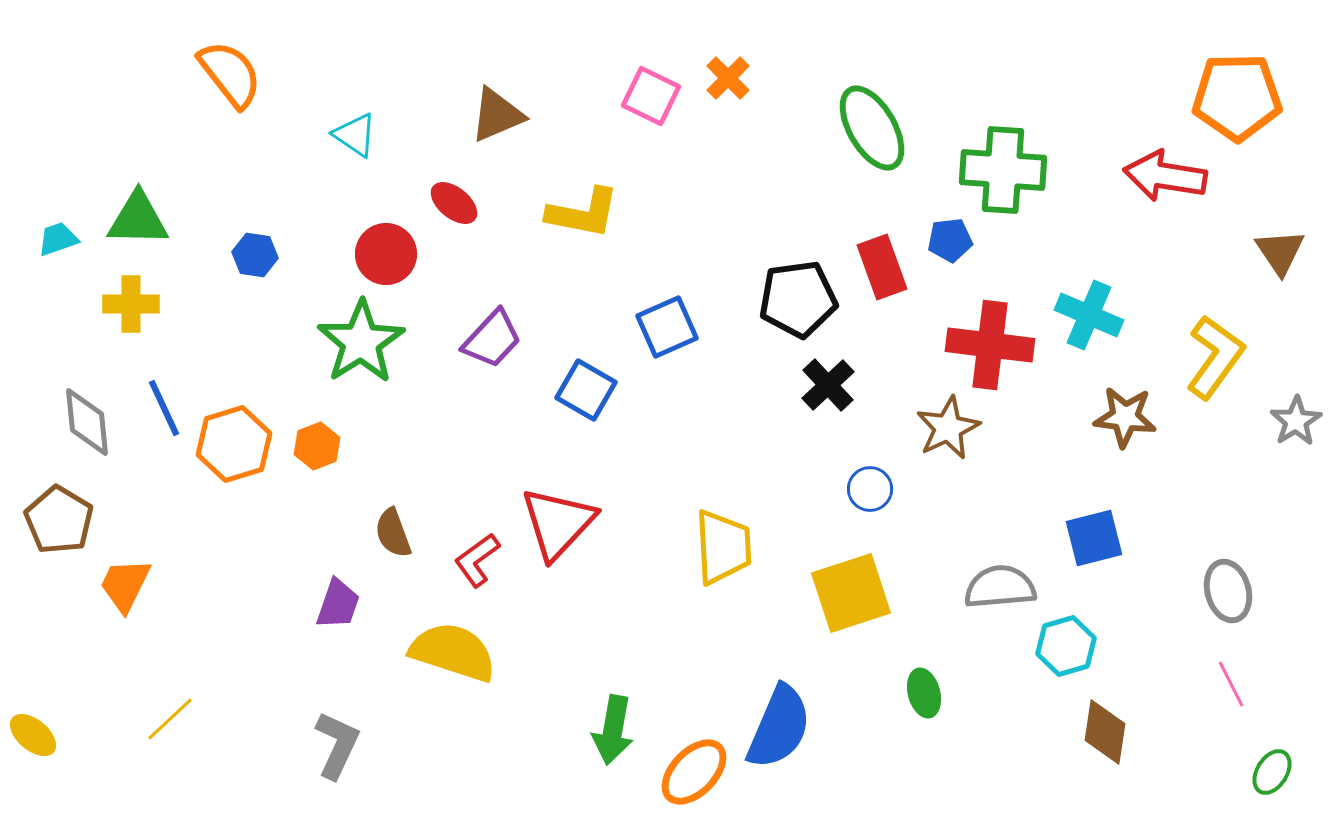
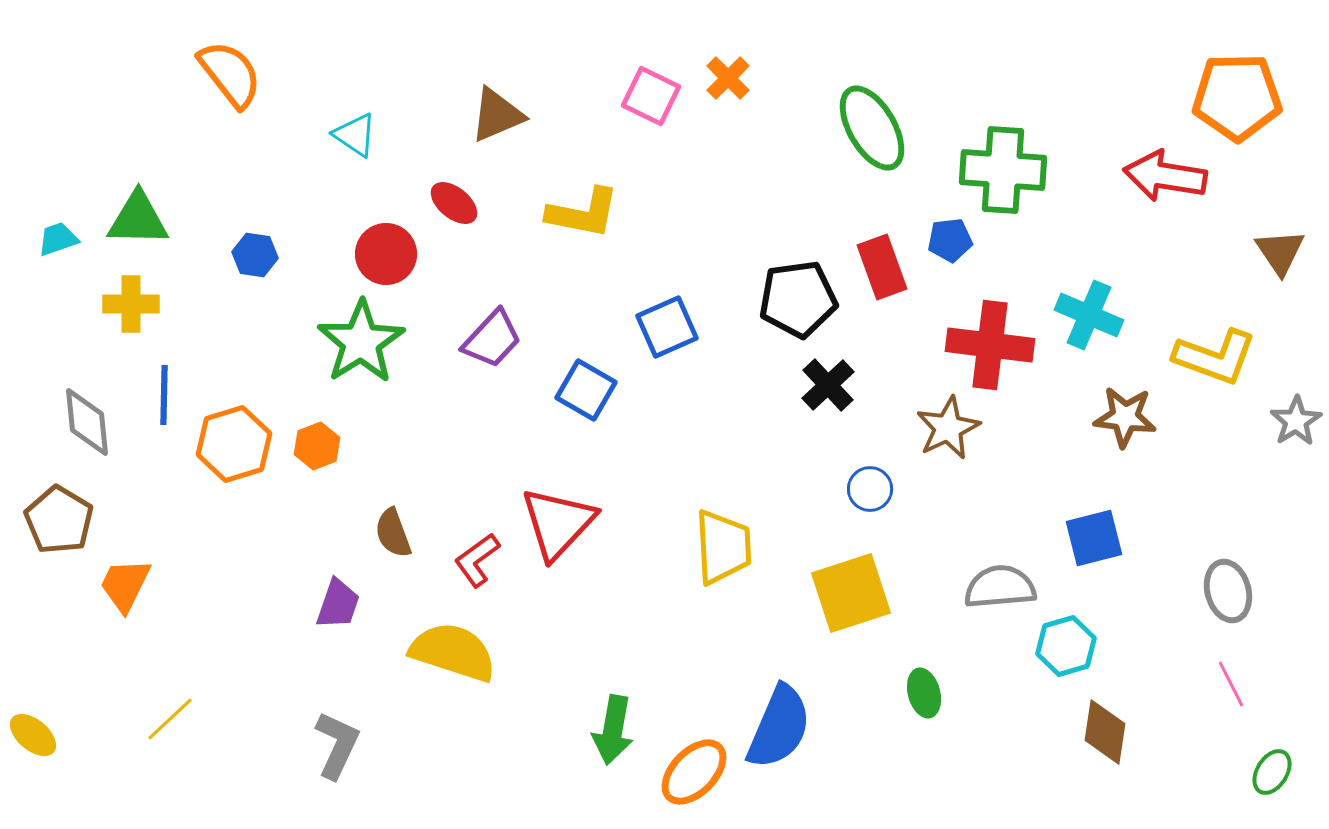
yellow L-shape at (1215, 357): rotated 74 degrees clockwise
blue line at (164, 408): moved 13 px up; rotated 26 degrees clockwise
